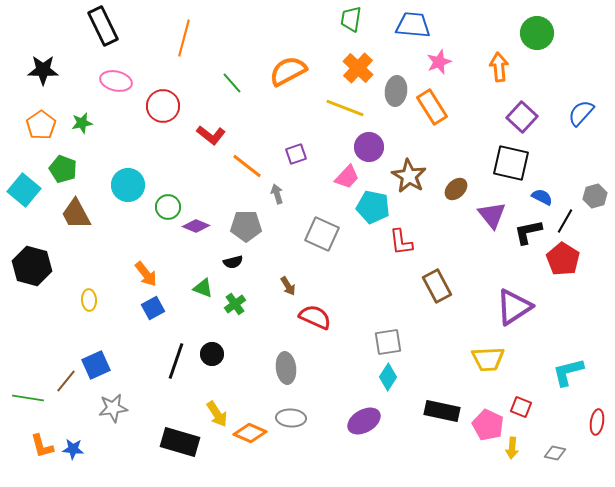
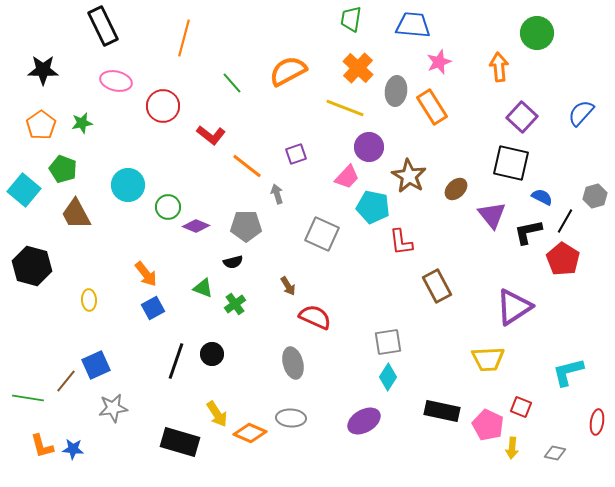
gray ellipse at (286, 368): moved 7 px right, 5 px up; rotated 8 degrees counterclockwise
